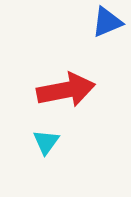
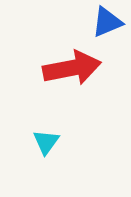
red arrow: moved 6 px right, 22 px up
